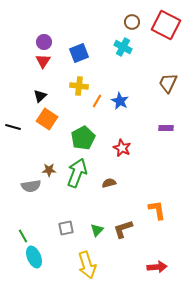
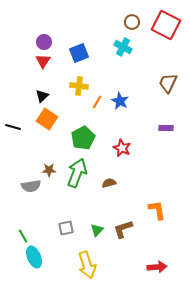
black triangle: moved 2 px right
orange line: moved 1 px down
